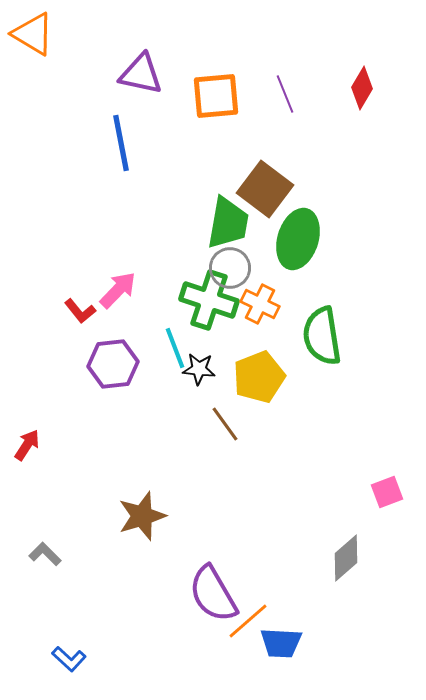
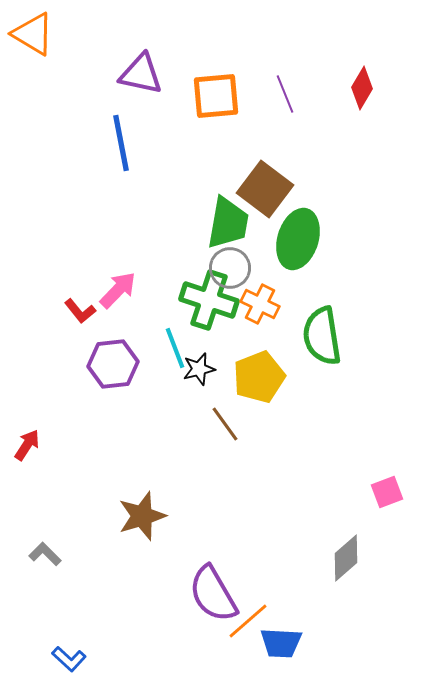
black star: rotated 20 degrees counterclockwise
